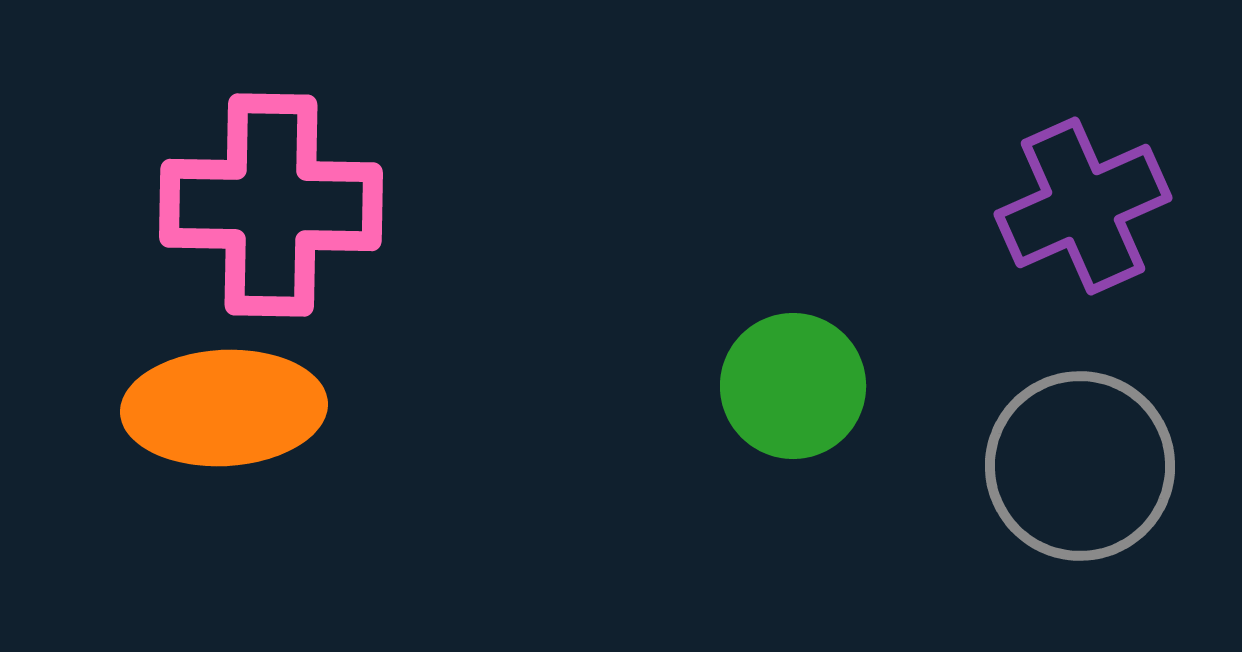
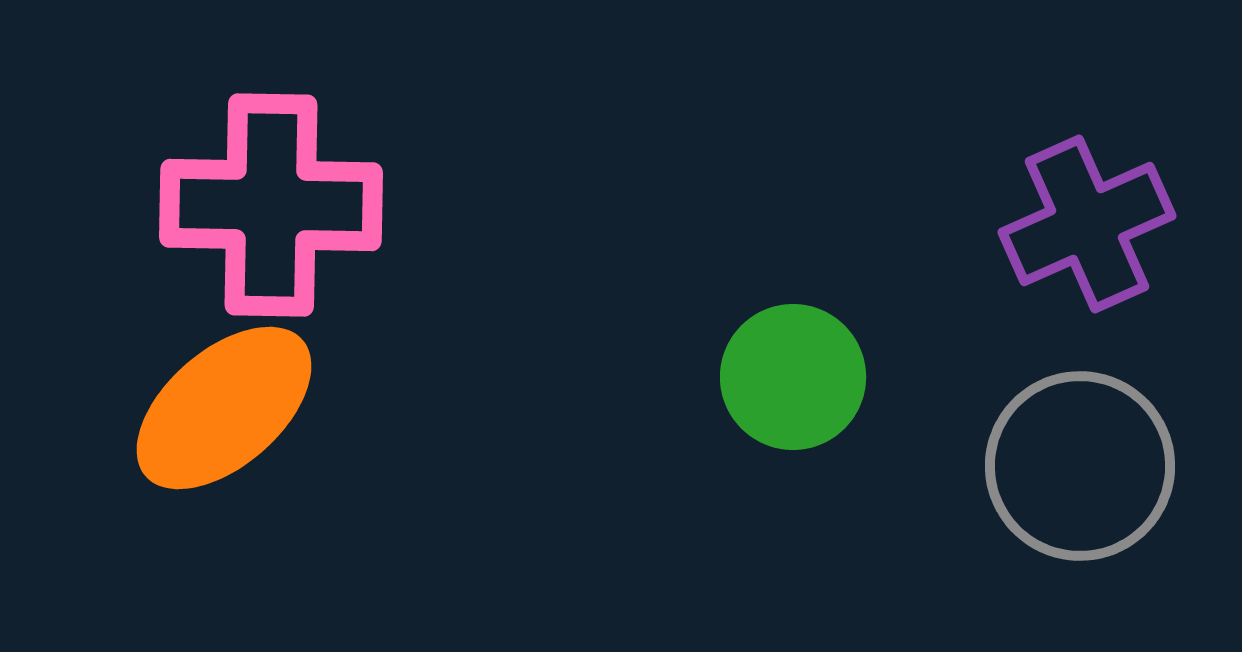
purple cross: moved 4 px right, 18 px down
green circle: moved 9 px up
orange ellipse: rotated 38 degrees counterclockwise
